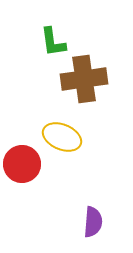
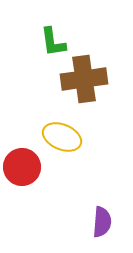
red circle: moved 3 px down
purple semicircle: moved 9 px right
